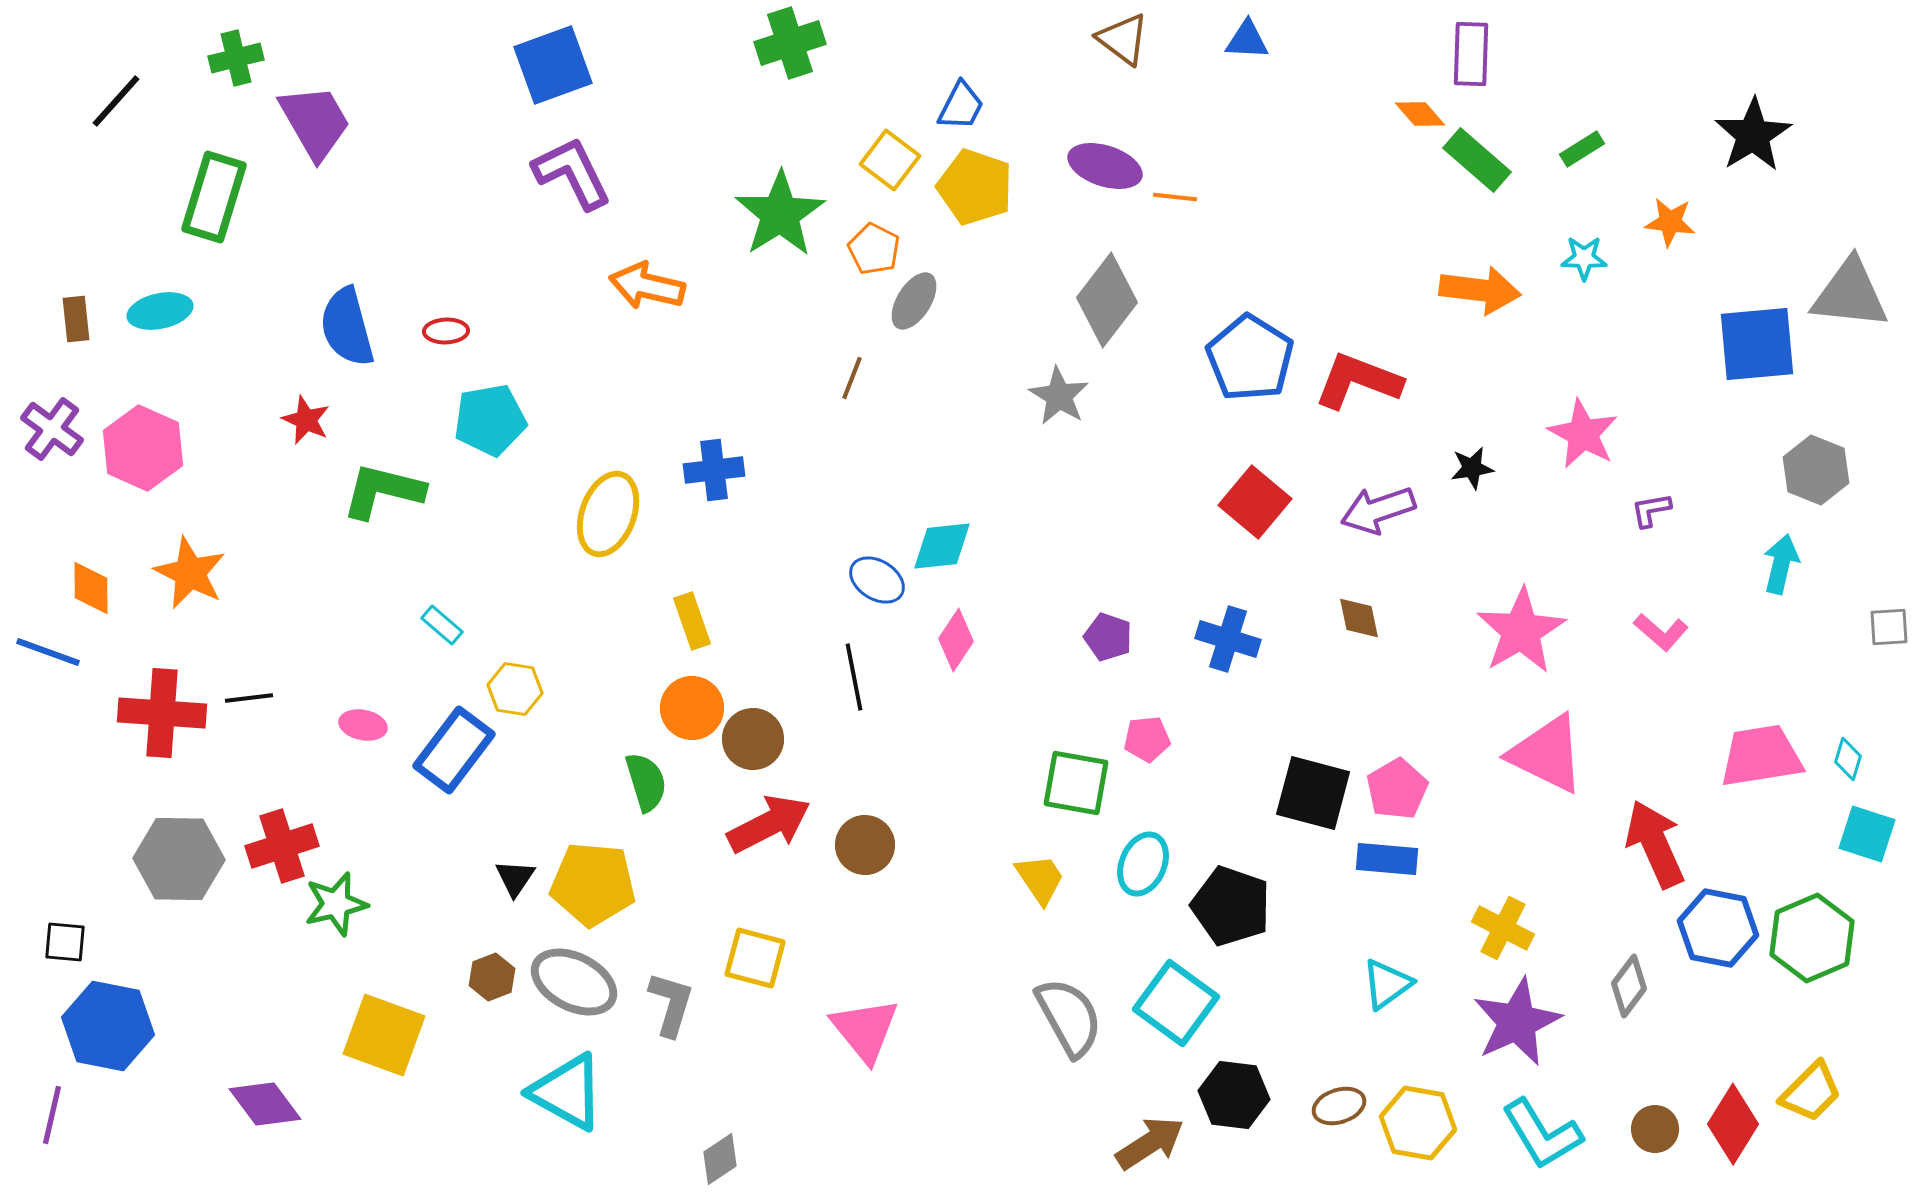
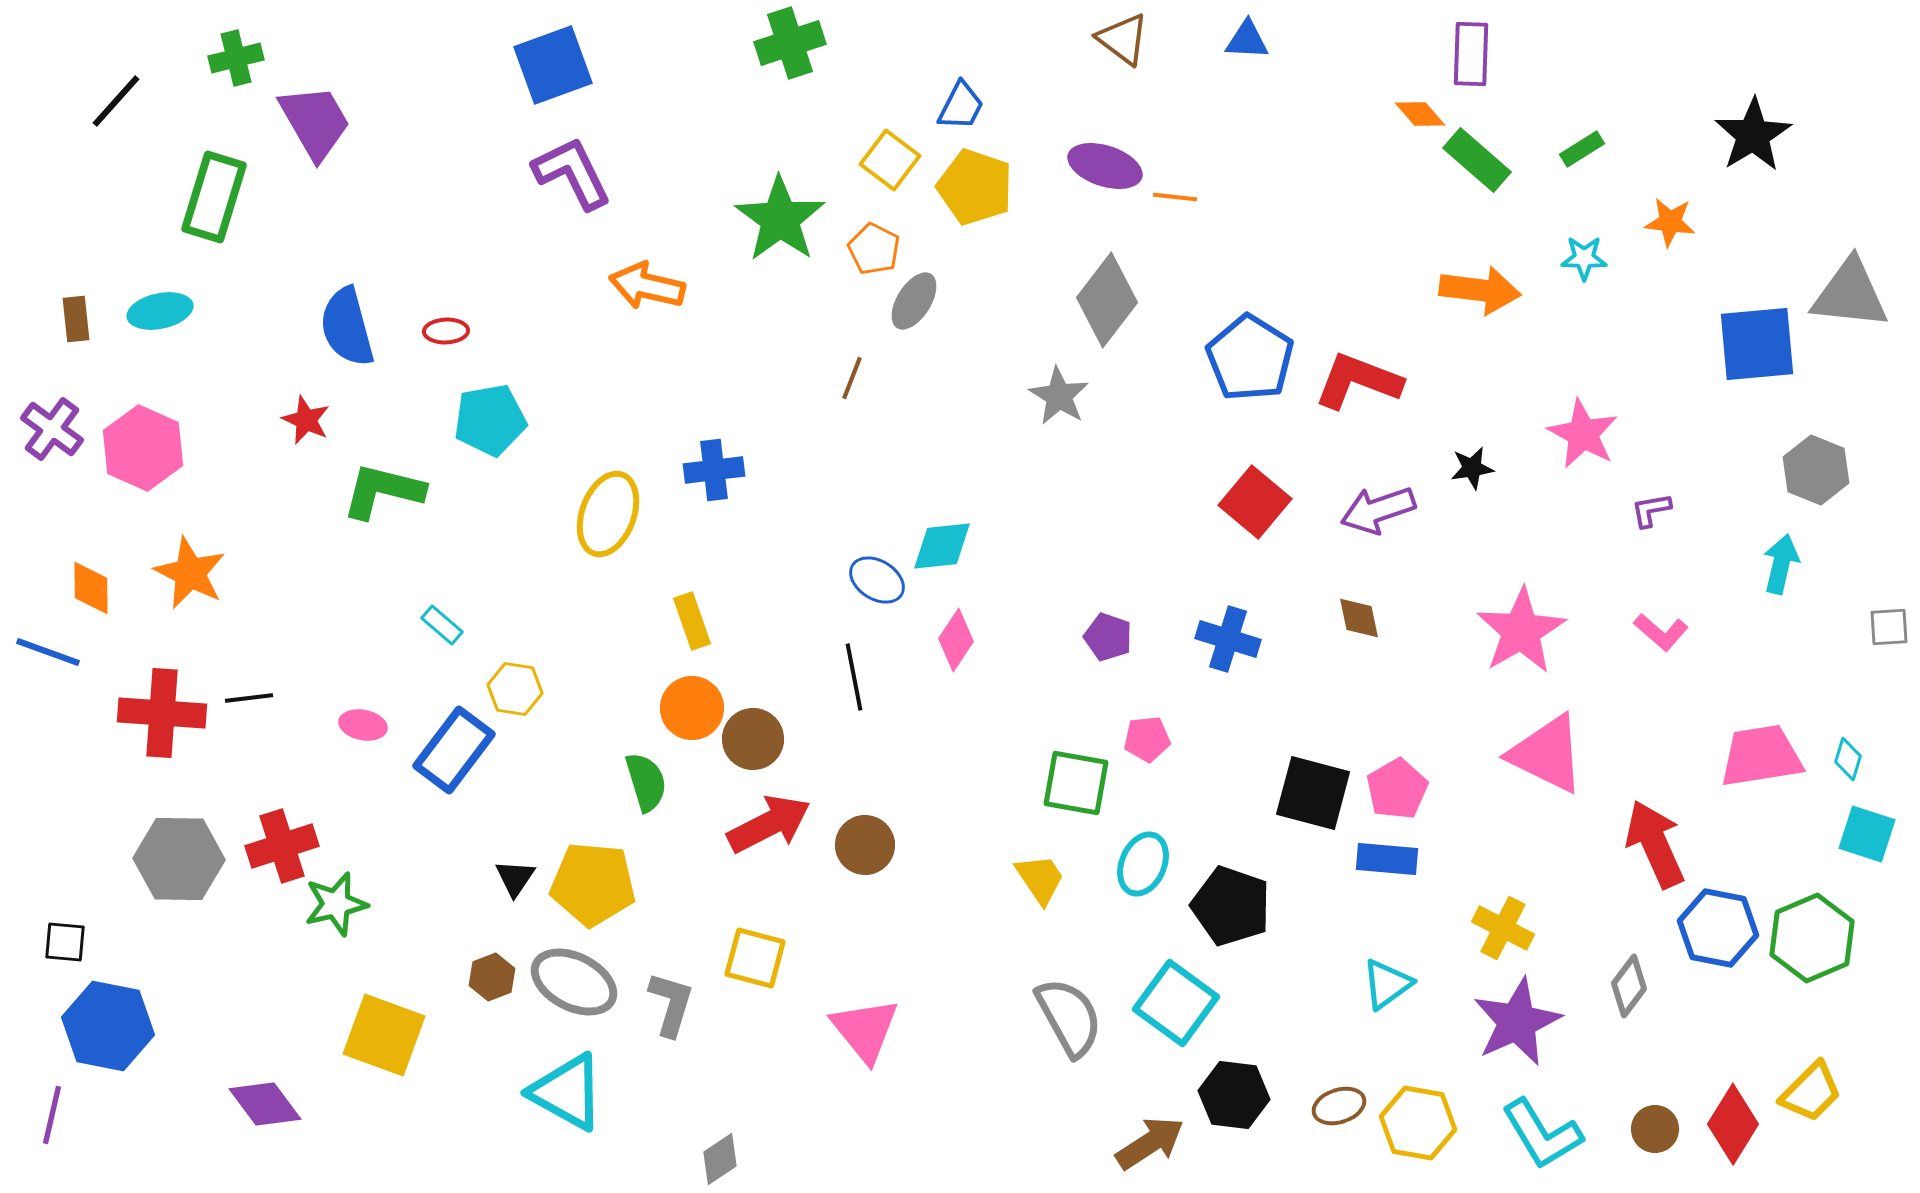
green star at (780, 214): moved 5 px down; rotated 4 degrees counterclockwise
